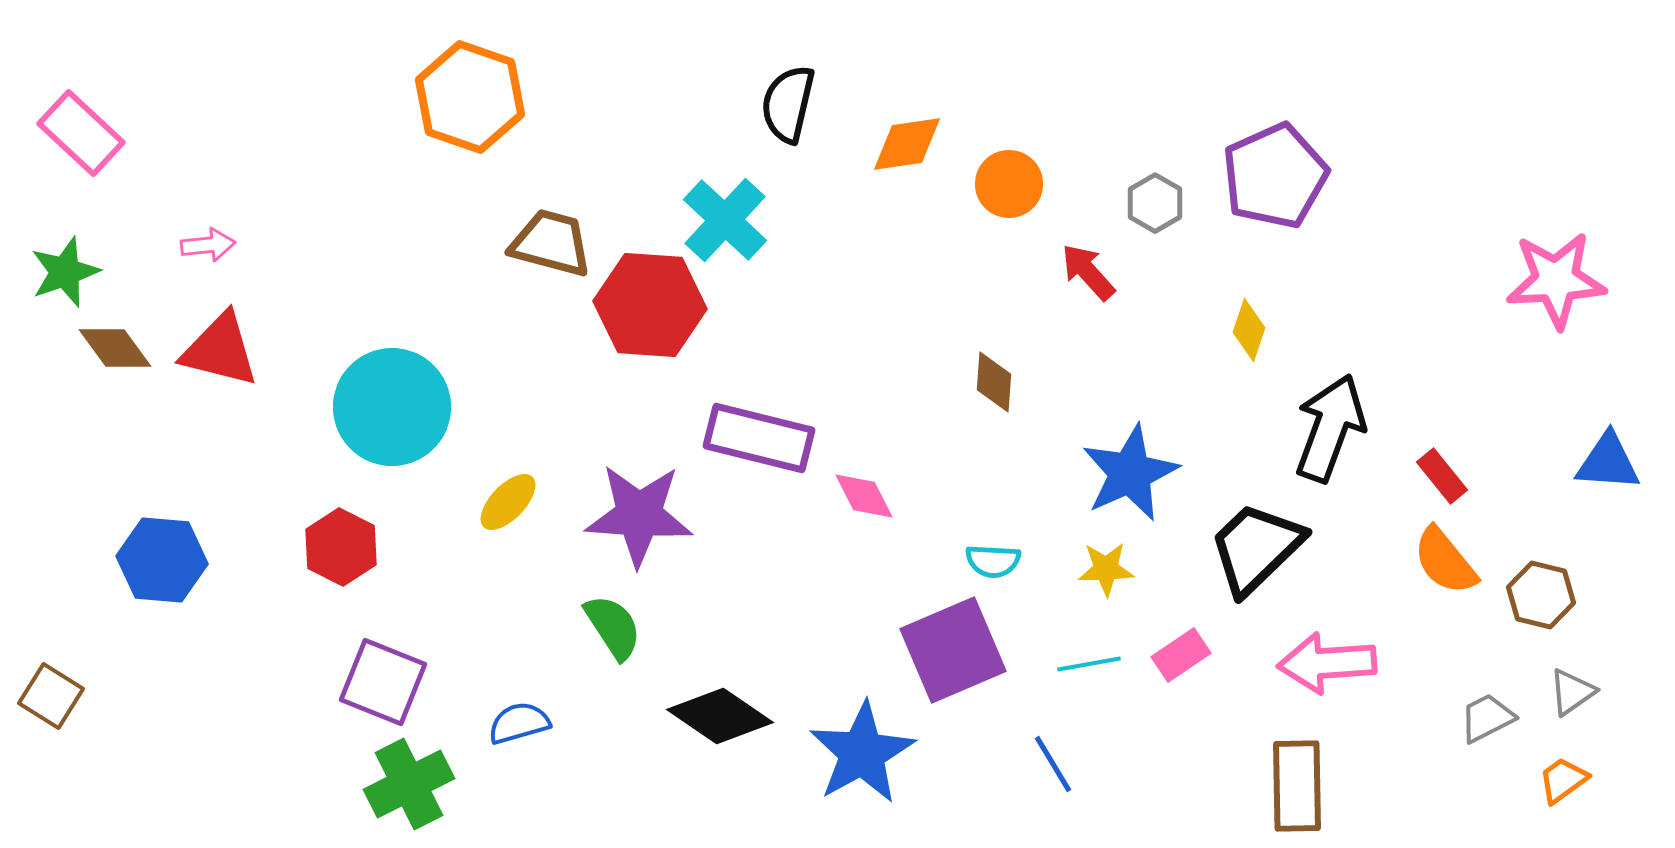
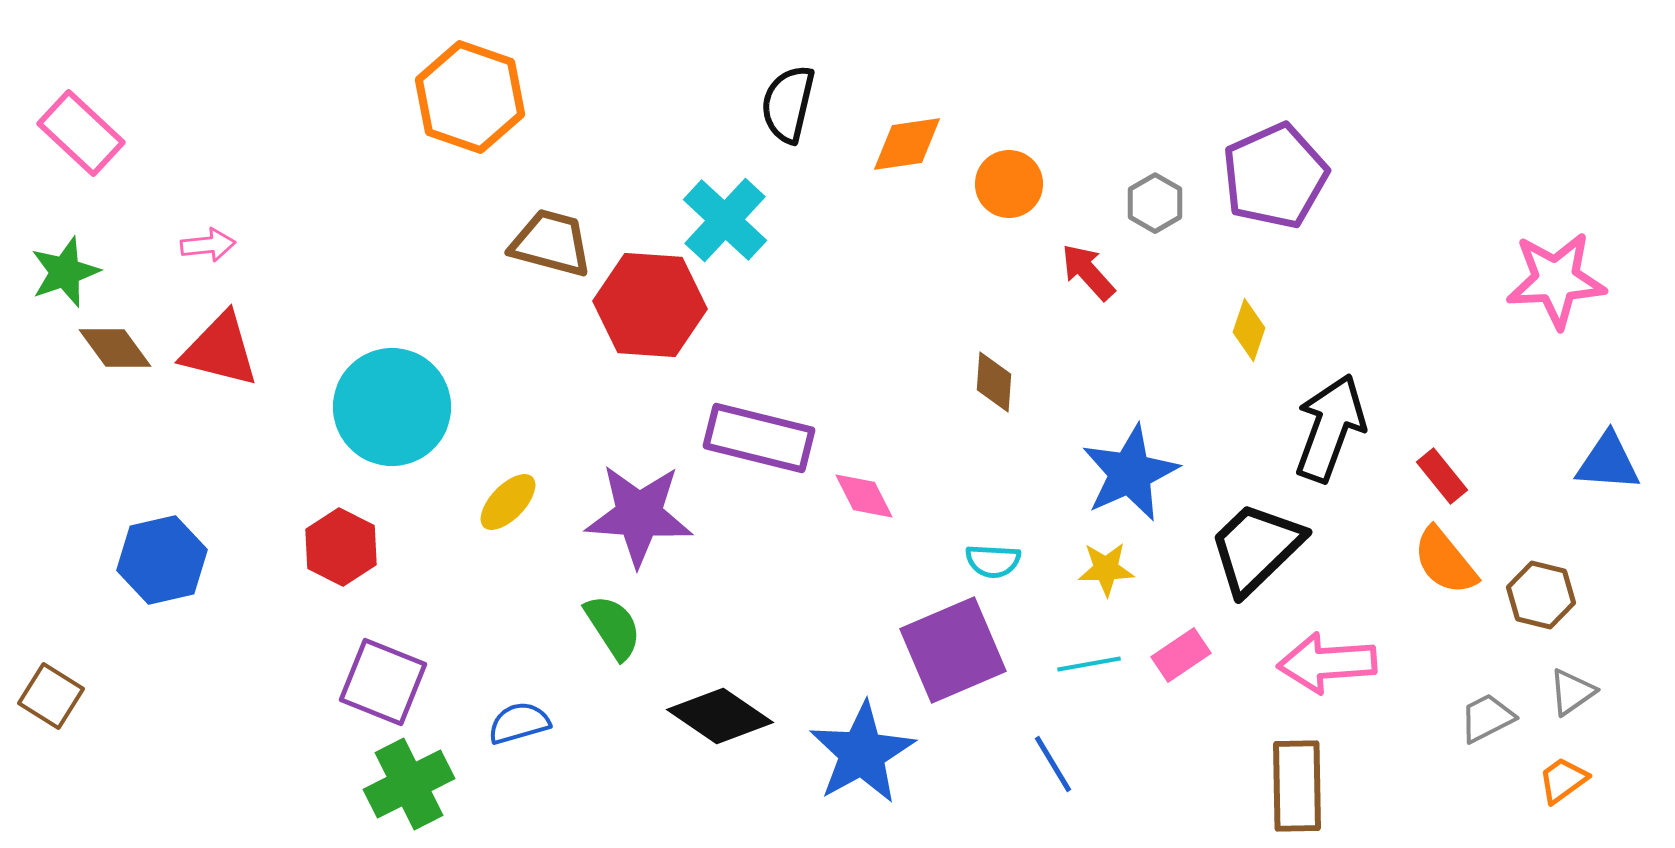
blue hexagon at (162, 560): rotated 18 degrees counterclockwise
